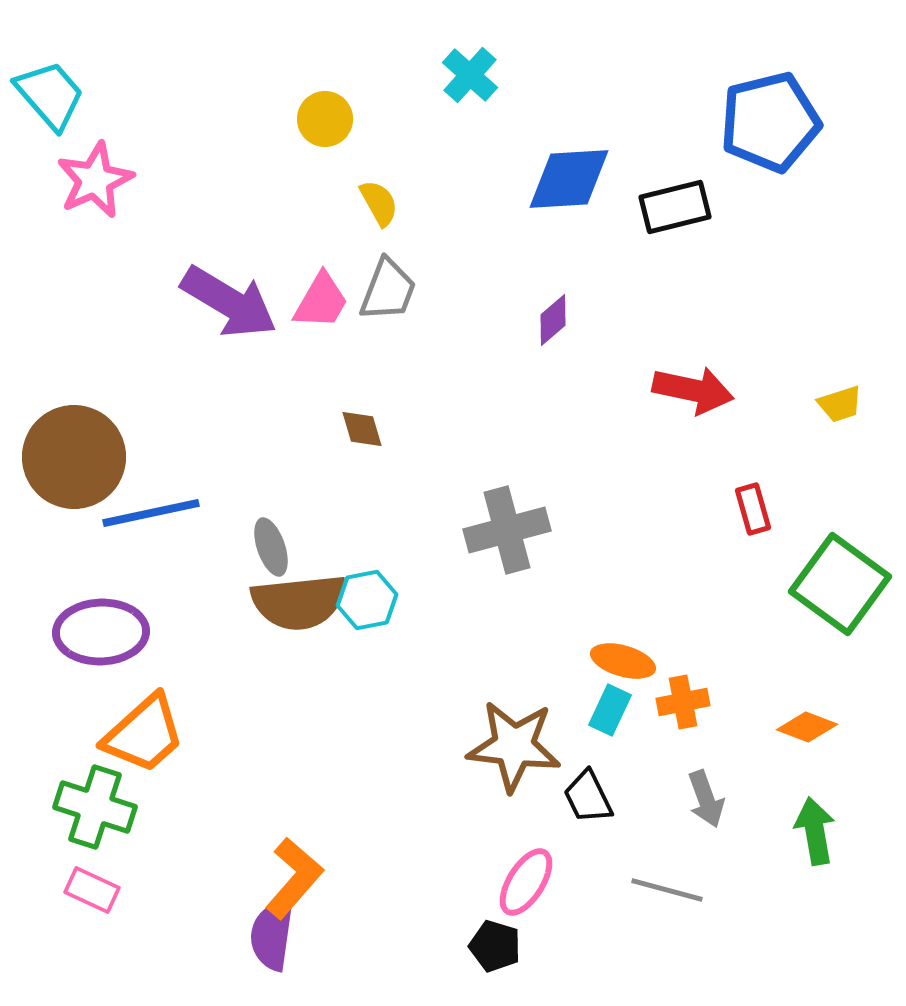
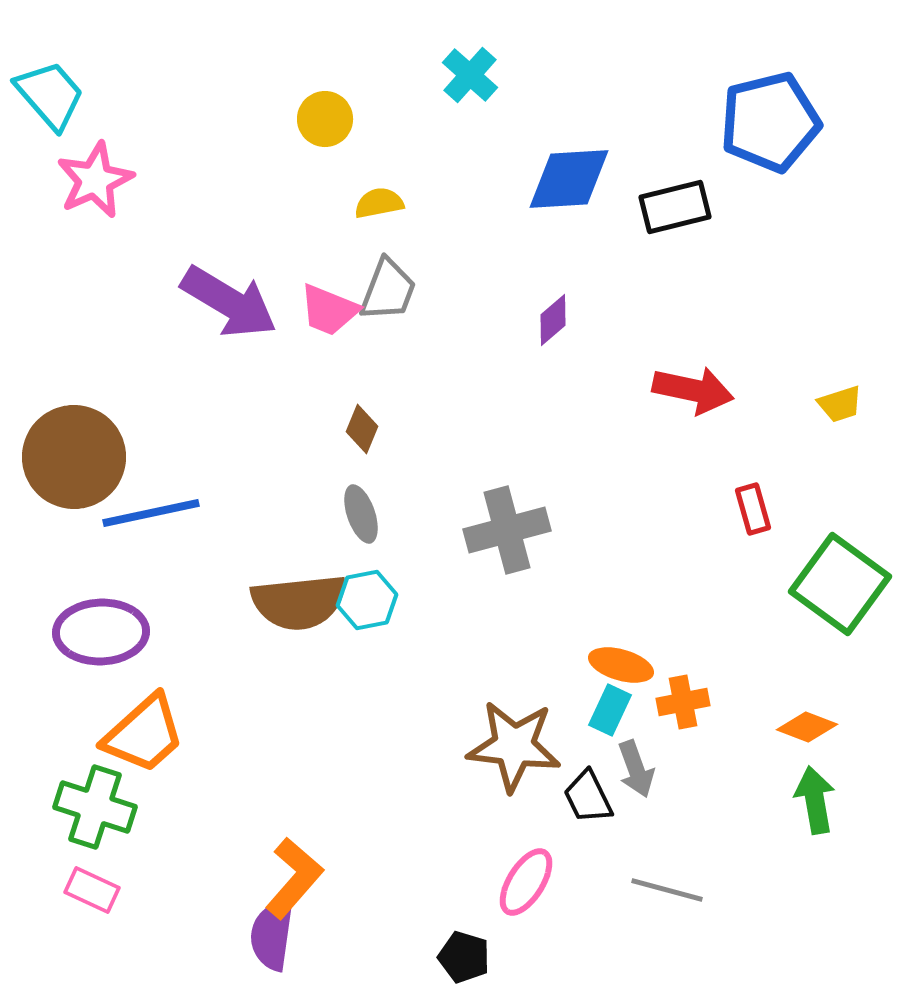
yellow semicircle: rotated 72 degrees counterclockwise
pink trapezoid: moved 8 px right, 9 px down; rotated 82 degrees clockwise
brown diamond: rotated 39 degrees clockwise
gray ellipse: moved 90 px right, 33 px up
orange ellipse: moved 2 px left, 4 px down
gray arrow: moved 70 px left, 30 px up
green arrow: moved 31 px up
black pentagon: moved 31 px left, 11 px down
